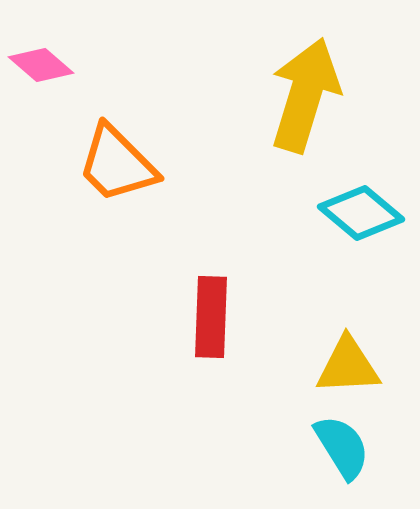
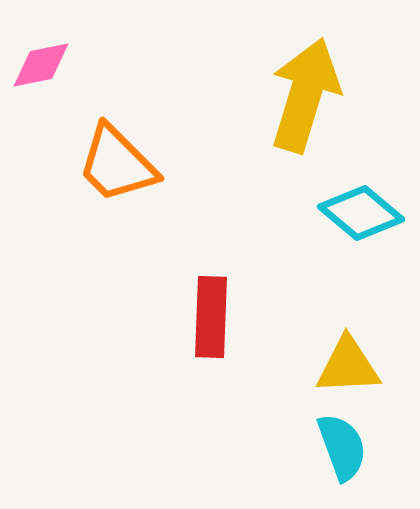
pink diamond: rotated 52 degrees counterclockwise
cyan semicircle: rotated 12 degrees clockwise
